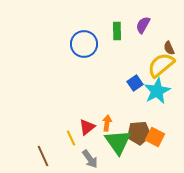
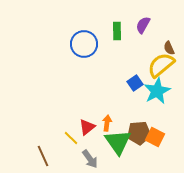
yellow line: rotated 21 degrees counterclockwise
